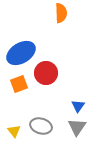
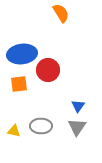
orange semicircle: rotated 30 degrees counterclockwise
blue ellipse: moved 1 px right, 1 px down; rotated 24 degrees clockwise
red circle: moved 2 px right, 3 px up
orange square: rotated 12 degrees clockwise
gray ellipse: rotated 15 degrees counterclockwise
yellow triangle: rotated 40 degrees counterclockwise
